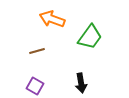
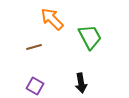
orange arrow: rotated 25 degrees clockwise
green trapezoid: rotated 64 degrees counterclockwise
brown line: moved 3 px left, 4 px up
